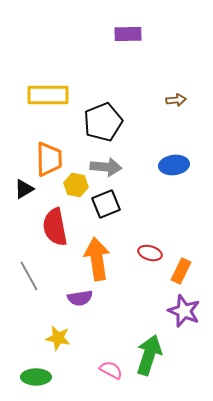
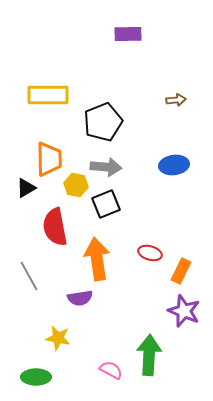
black triangle: moved 2 px right, 1 px up
green arrow: rotated 15 degrees counterclockwise
